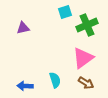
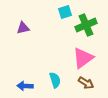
green cross: moved 1 px left
